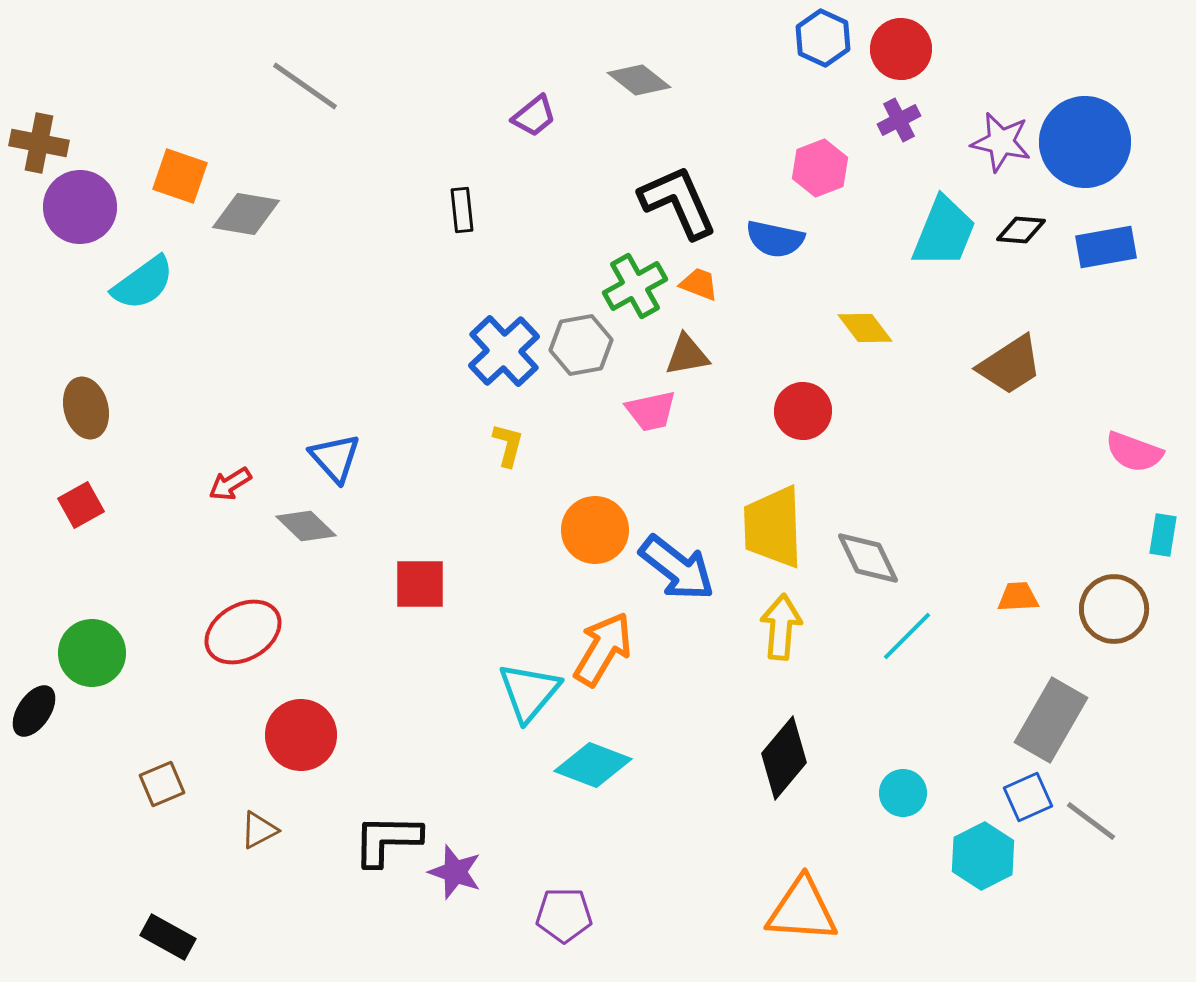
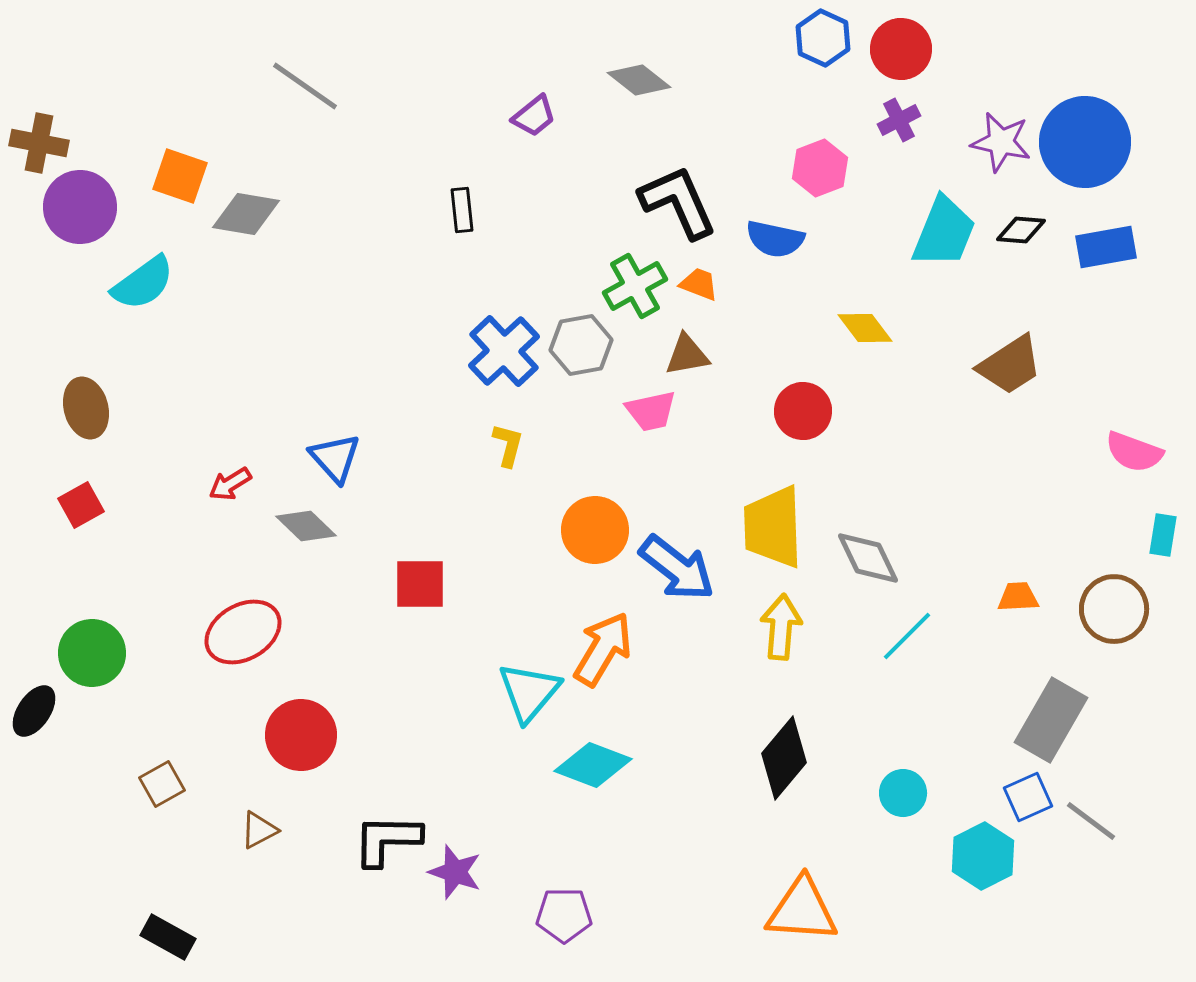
brown square at (162, 784): rotated 6 degrees counterclockwise
